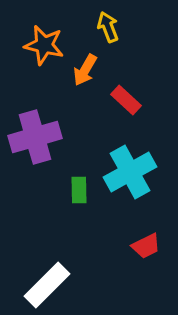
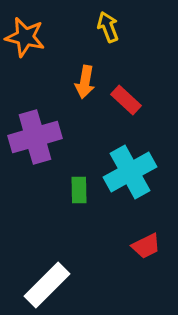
orange star: moved 19 px left, 8 px up
orange arrow: moved 12 px down; rotated 20 degrees counterclockwise
